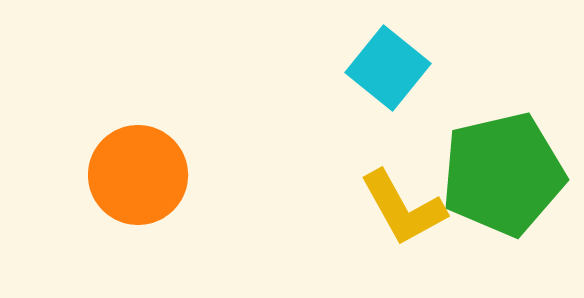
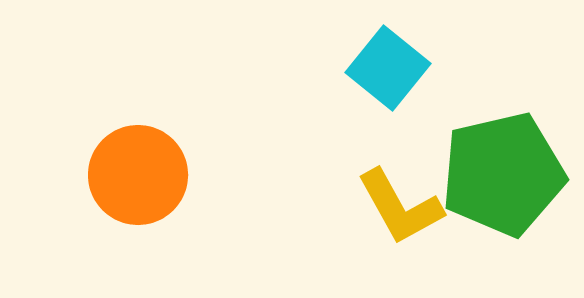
yellow L-shape: moved 3 px left, 1 px up
